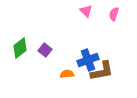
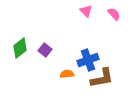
pink semicircle: rotated 120 degrees clockwise
brown L-shape: moved 7 px down
